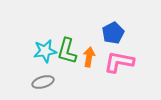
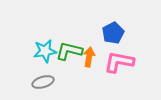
green L-shape: moved 2 px right; rotated 88 degrees clockwise
